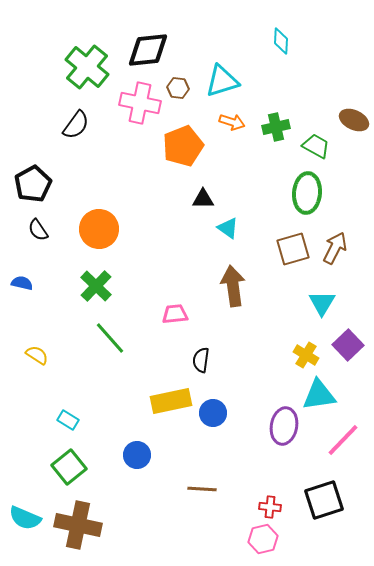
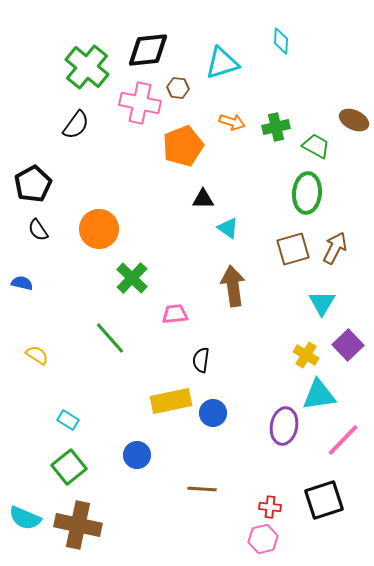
cyan triangle at (222, 81): moved 18 px up
green cross at (96, 286): moved 36 px right, 8 px up
